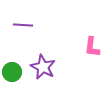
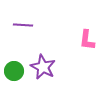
pink L-shape: moved 5 px left, 7 px up
green circle: moved 2 px right, 1 px up
